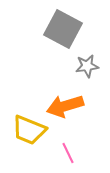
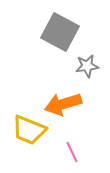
gray square: moved 3 px left, 3 px down
orange arrow: moved 2 px left, 2 px up
pink line: moved 4 px right, 1 px up
